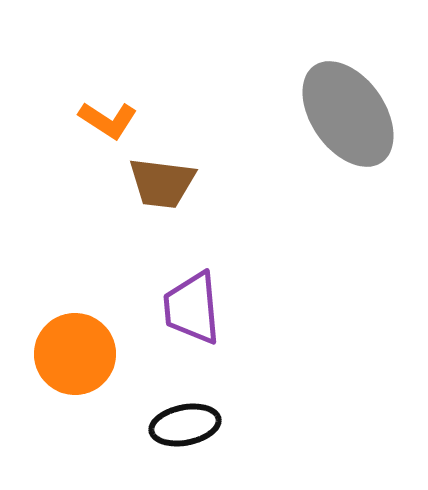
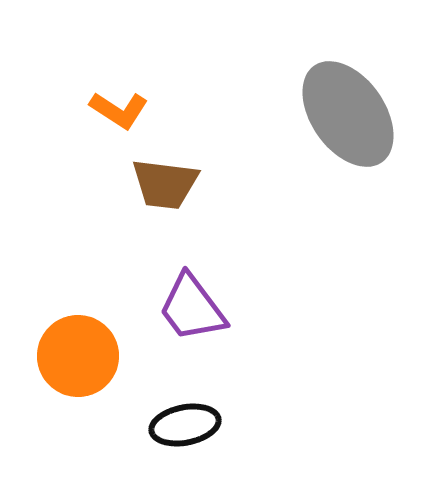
orange L-shape: moved 11 px right, 10 px up
brown trapezoid: moved 3 px right, 1 px down
purple trapezoid: rotated 32 degrees counterclockwise
orange circle: moved 3 px right, 2 px down
